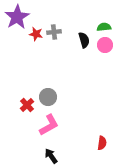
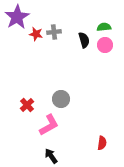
gray circle: moved 13 px right, 2 px down
